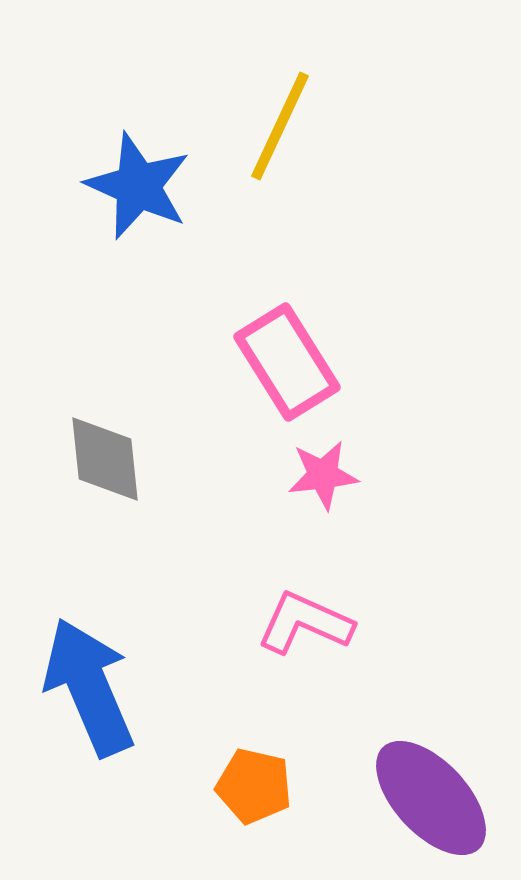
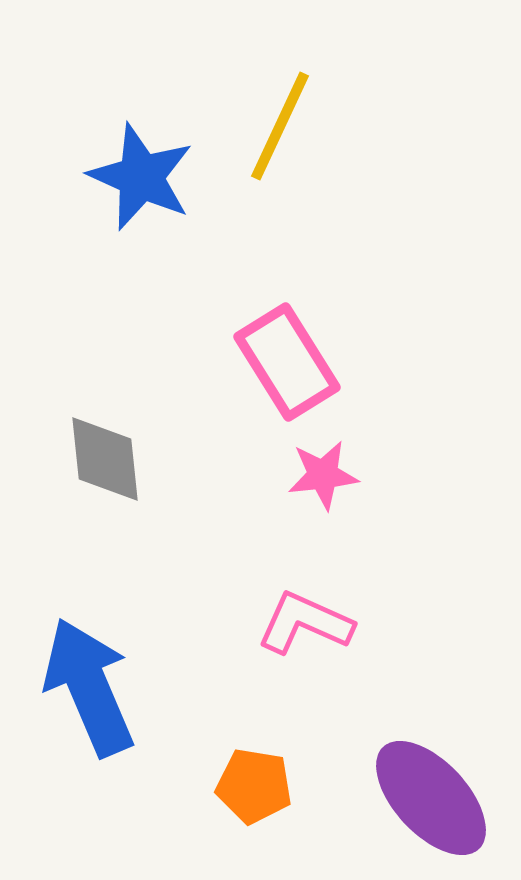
blue star: moved 3 px right, 9 px up
orange pentagon: rotated 4 degrees counterclockwise
